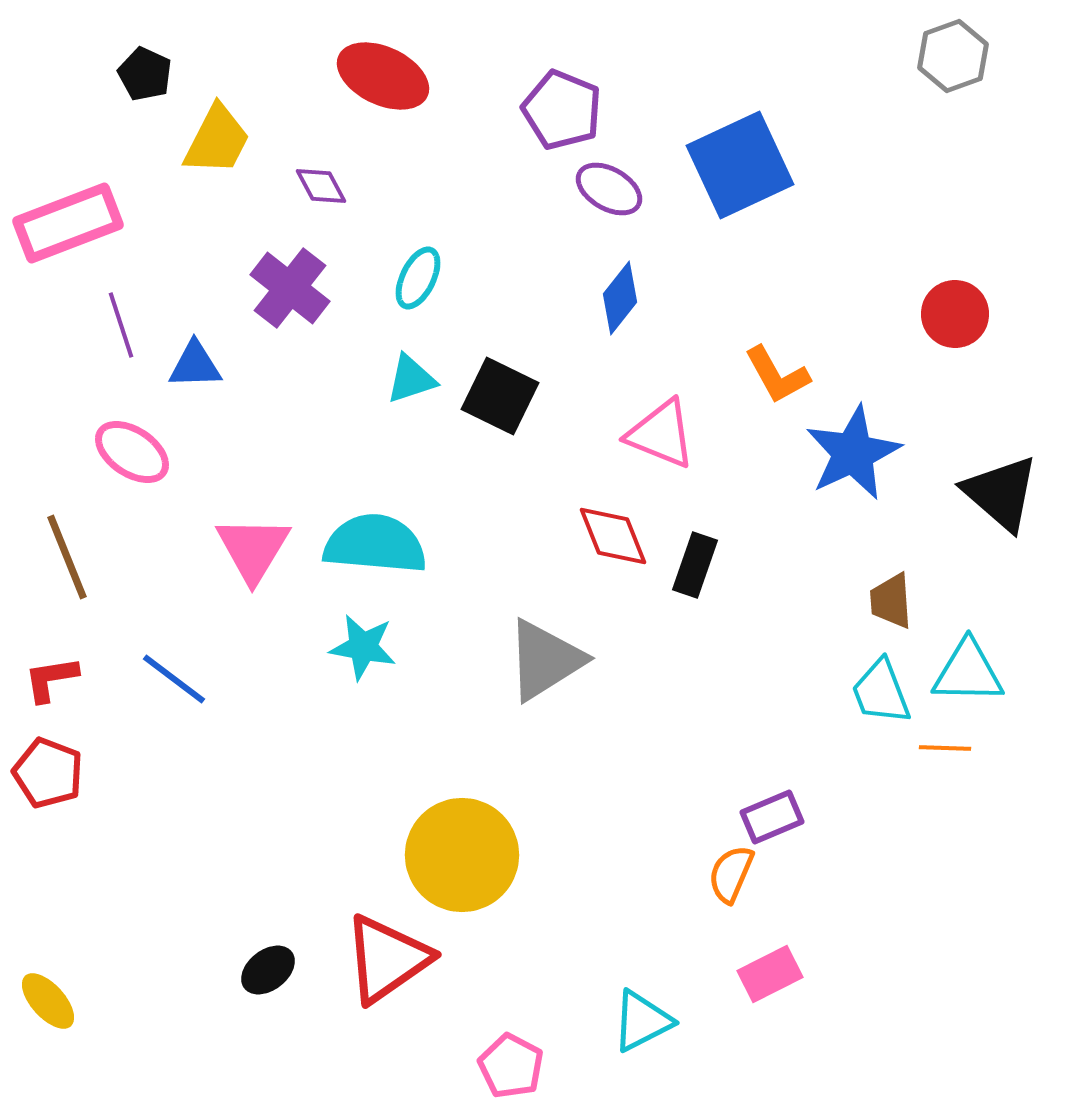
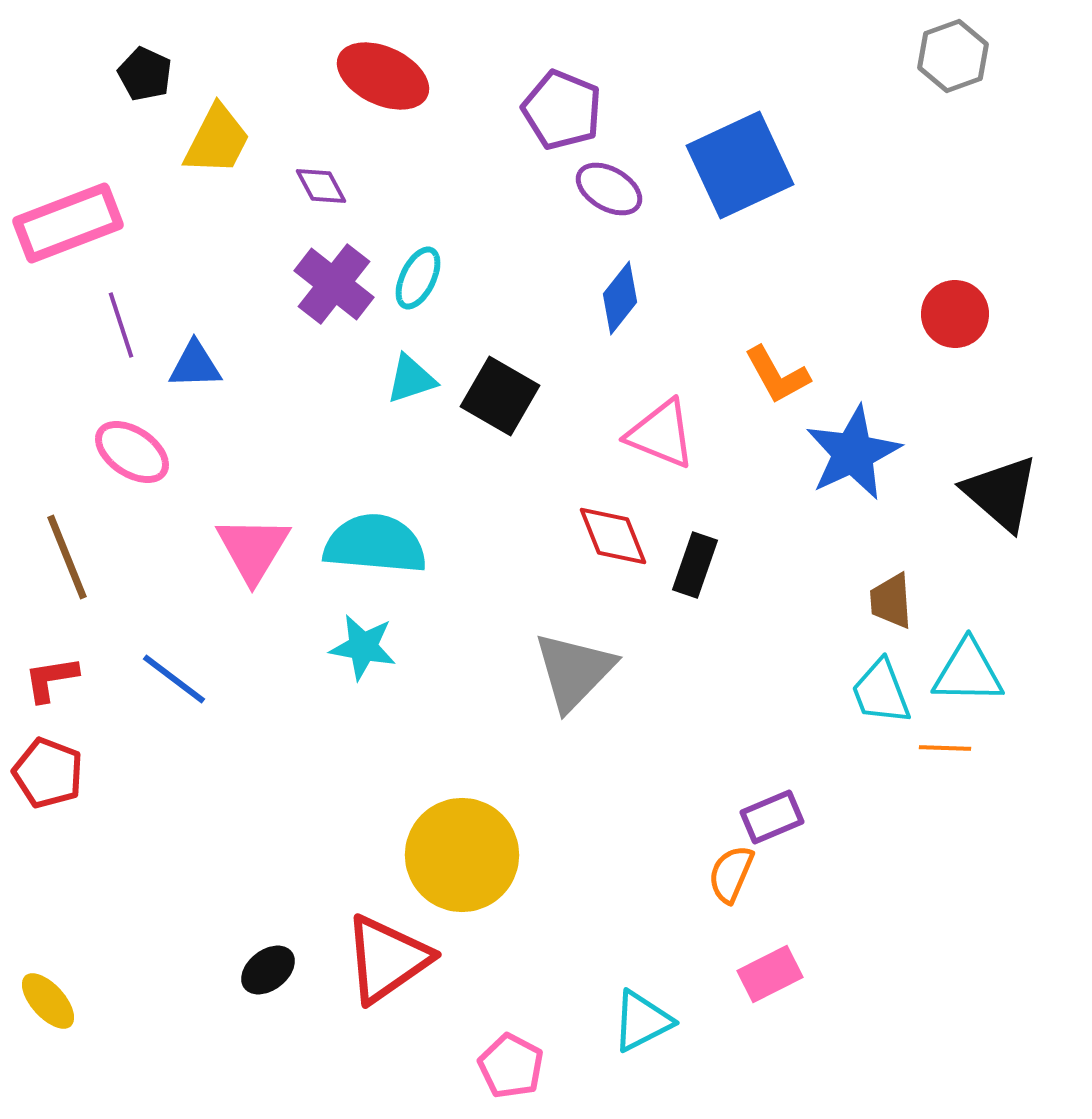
purple cross at (290, 288): moved 44 px right, 4 px up
black square at (500, 396): rotated 4 degrees clockwise
gray triangle at (545, 660): moved 29 px right, 11 px down; rotated 14 degrees counterclockwise
